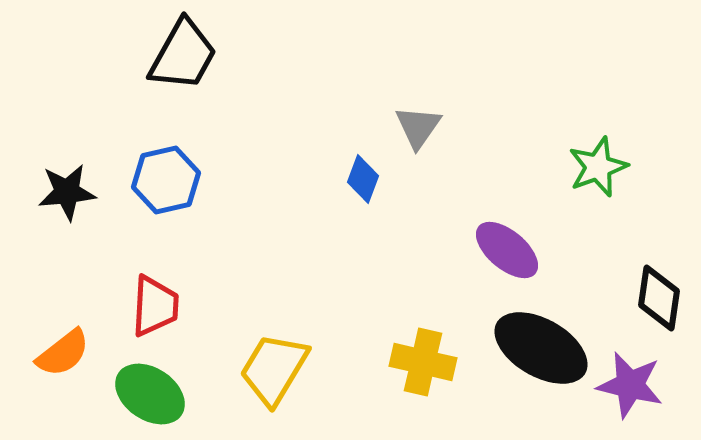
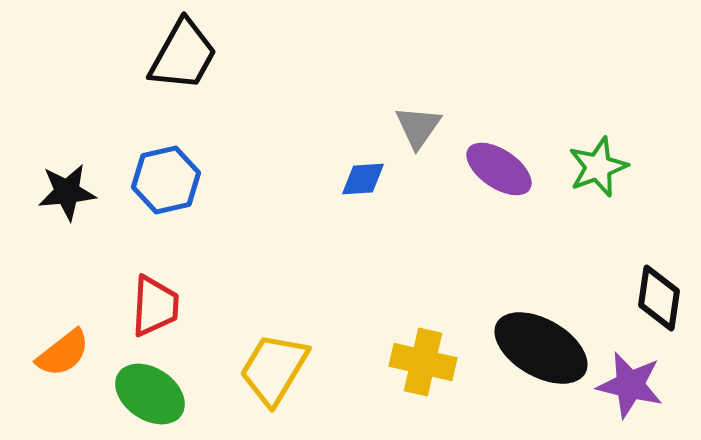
blue diamond: rotated 66 degrees clockwise
purple ellipse: moved 8 px left, 81 px up; rotated 6 degrees counterclockwise
